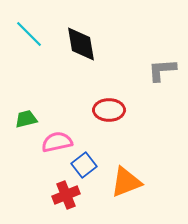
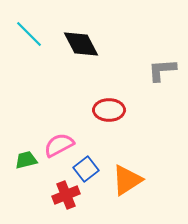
black diamond: rotated 18 degrees counterclockwise
green trapezoid: moved 41 px down
pink semicircle: moved 2 px right, 3 px down; rotated 16 degrees counterclockwise
blue square: moved 2 px right, 4 px down
orange triangle: moved 1 px right, 2 px up; rotated 12 degrees counterclockwise
